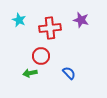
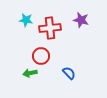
cyan star: moved 7 px right; rotated 16 degrees counterclockwise
